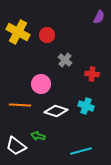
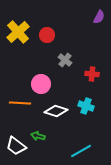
yellow cross: rotated 20 degrees clockwise
orange line: moved 2 px up
cyan line: rotated 15 degrees counterclockwise
